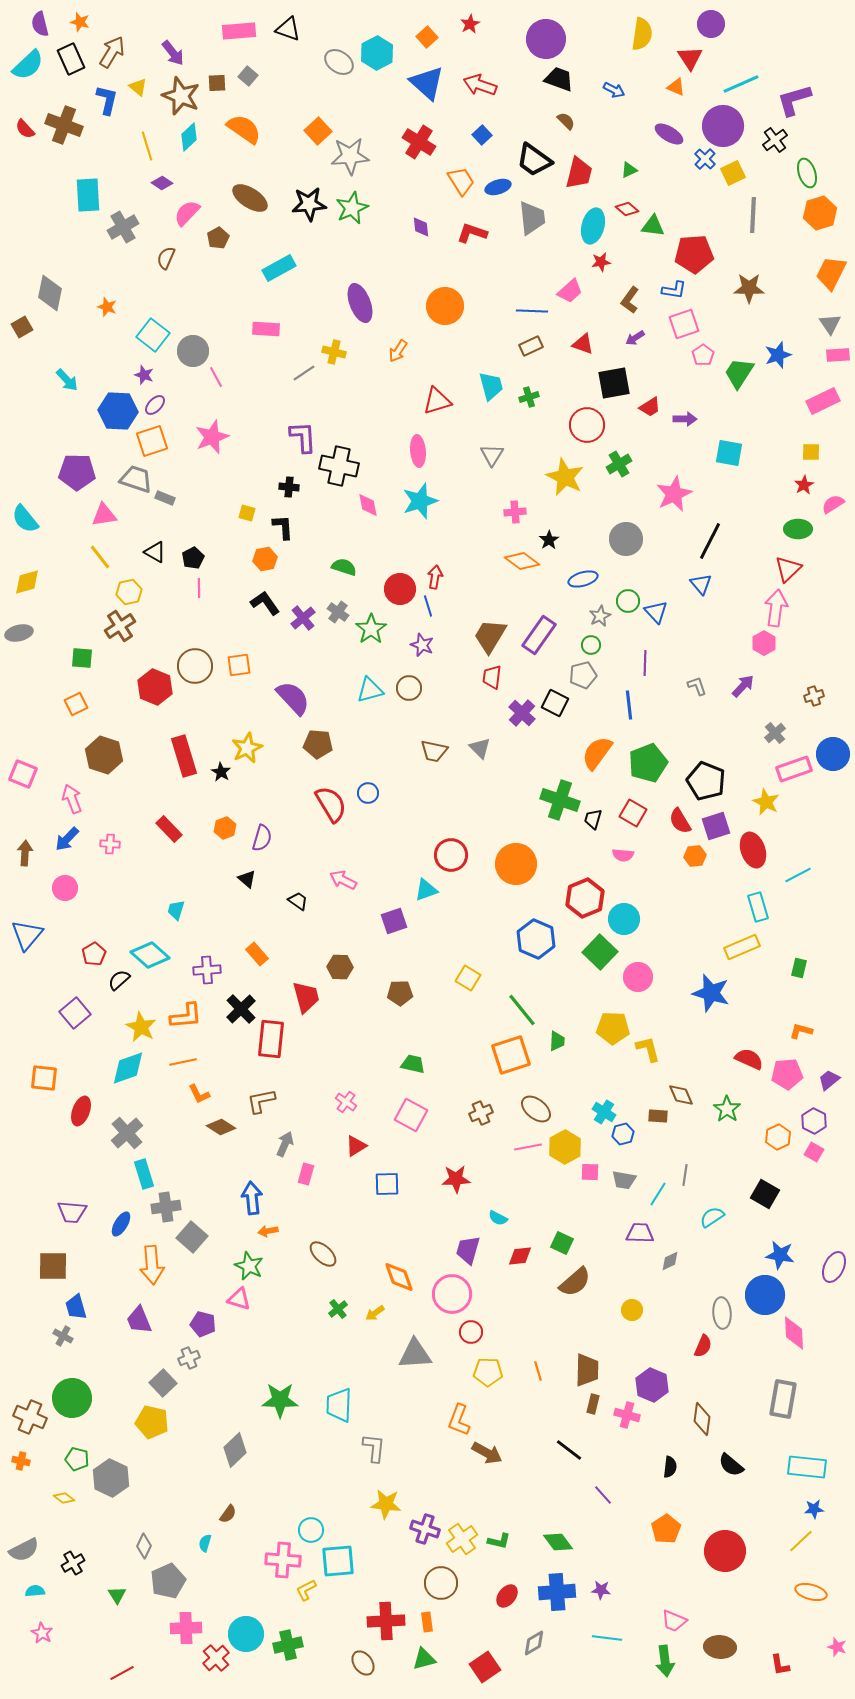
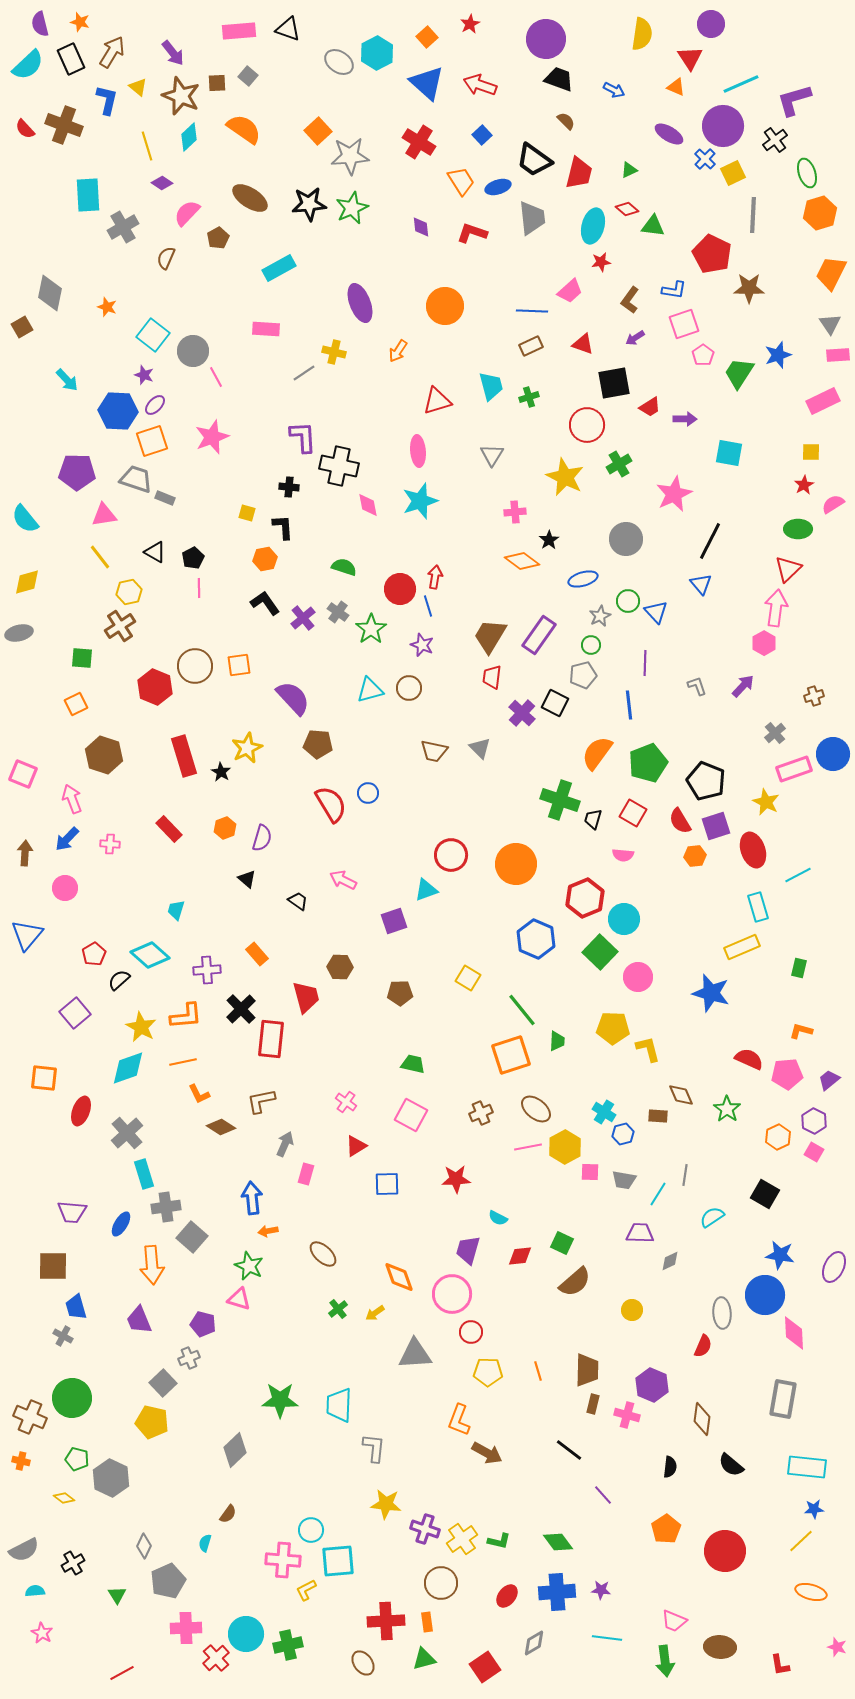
red pentagon at (694, 254): moved 18 px right; rotated 30 degrees clockwise
